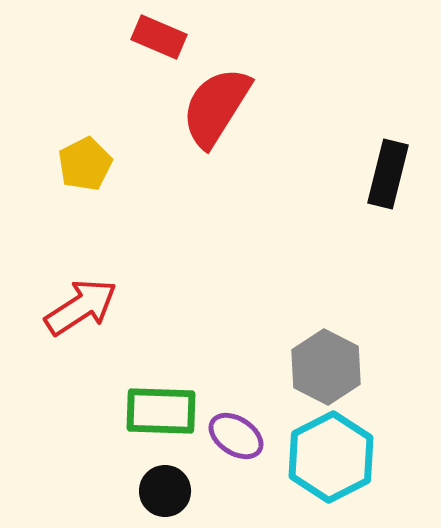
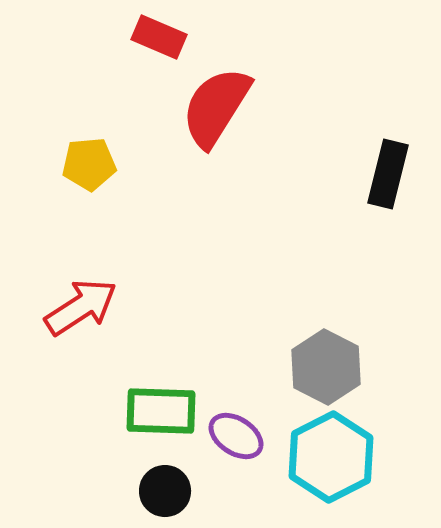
yellow pentagon: moved 4 px right; rotated 22 degrees clockwise
